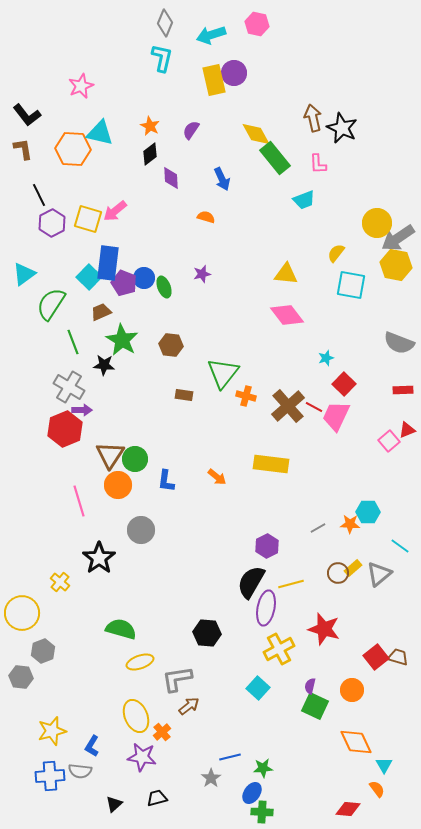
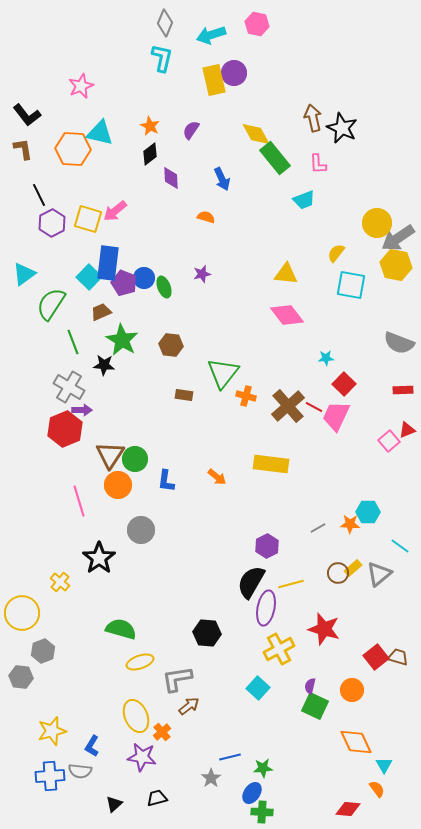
cyan star at (326, 358): rotated 14 degrees clockwise
